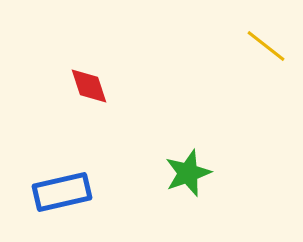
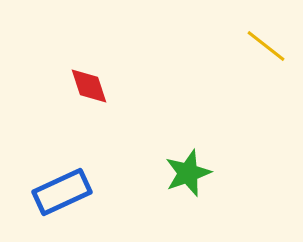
blue rectangle: rotated 12 degrees counterclockwise
